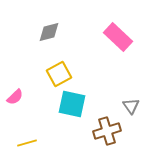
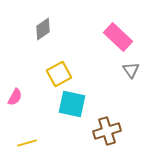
gray diamond: moved 6 px left, 3 px up; rotated 20 degrees counterclockwise
pink semicircle: rotated 18 degrees counterclockwise
gray triangle: moved 36 px up
